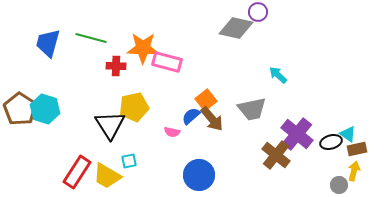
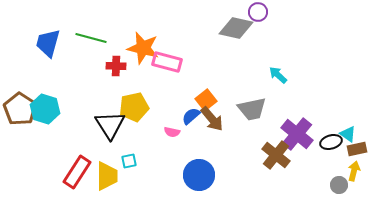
orange star: rotated 12 degrees clockwise
yellow trapezoid: rotated 120 degrees counterclockwise
